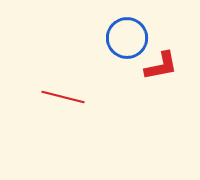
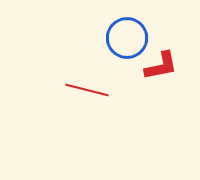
red line: moved 24 px right, 7 px up
